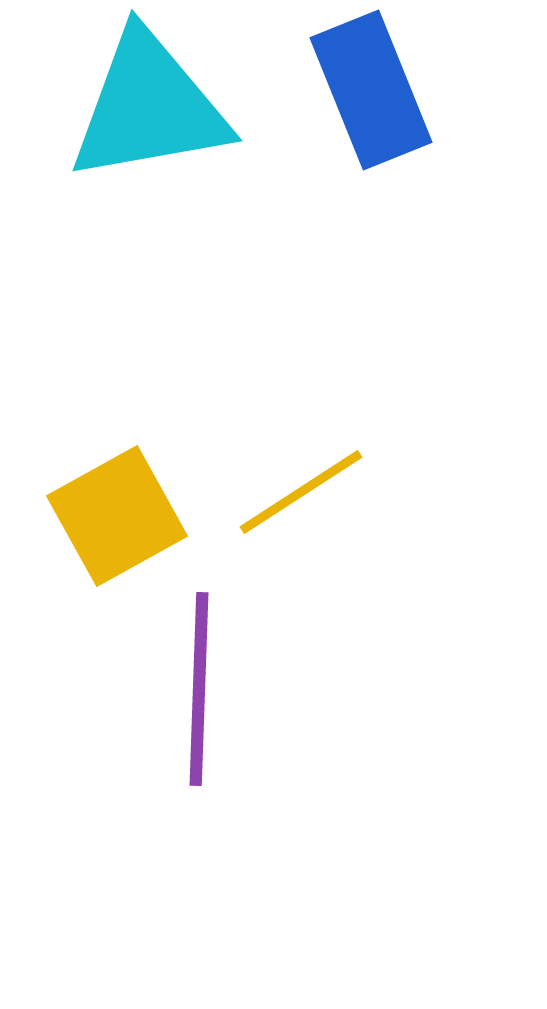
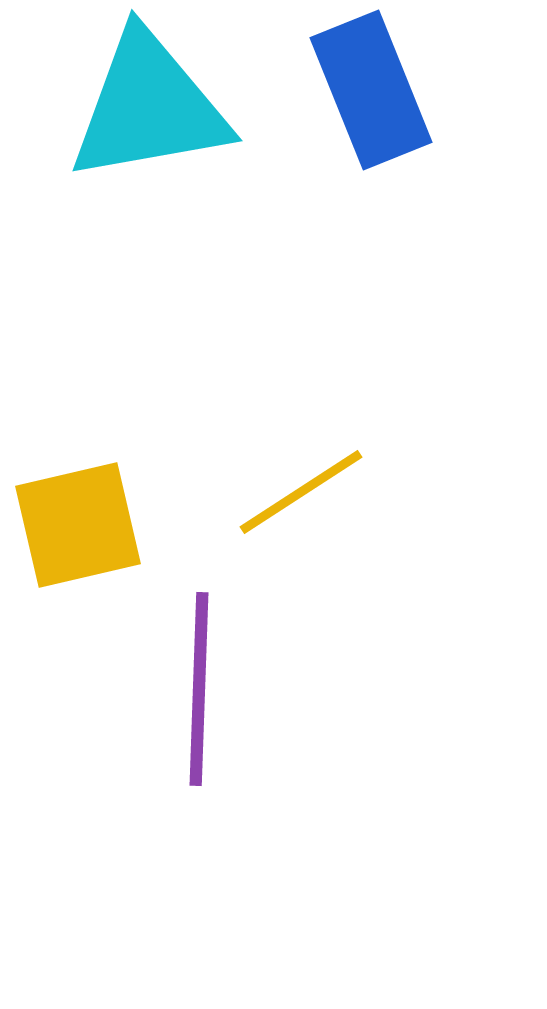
yellow square: moved 39 px left, 9 px down; rotated 16 degrees clockwise
